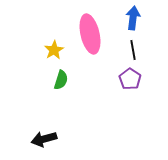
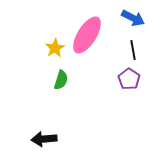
blue arrow: rotated 110 degrees clockwise
pink ellipse: moved 3 px left, 1 px down; rotated 45 degrees clockwise
yellow star: moved 1 px right, 2 px up
purple pentagon: moved 1 px left
black arrow: rotated 10 degrees clockwise
